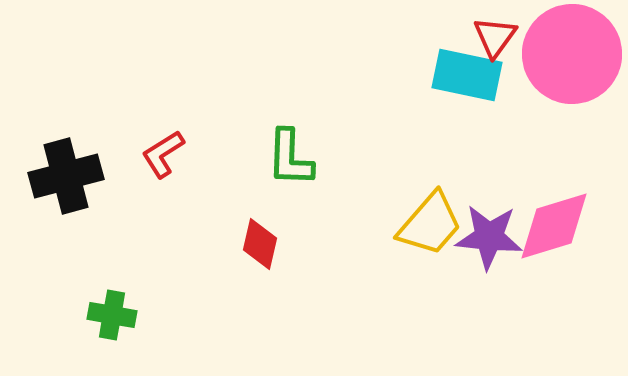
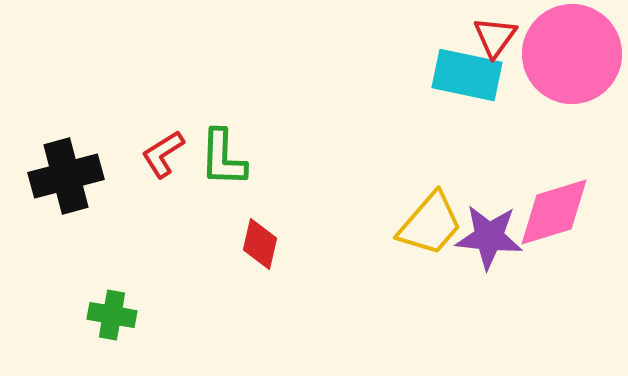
green L-shape: moved 67 px left
pink diamond: moved 14 px up
